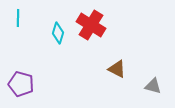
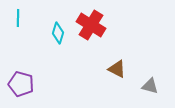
gray triangle: moved 3 px left
